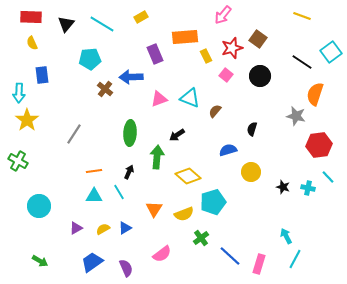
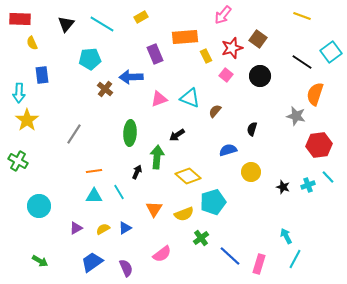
red rectangle at (31, 17): moved 11 px left, 2 px down
black arrow at (129, 172): moved 8 px right
cyan cross at (308, 188): moved 3 px up; rotated 32 degrees counterclockwise
